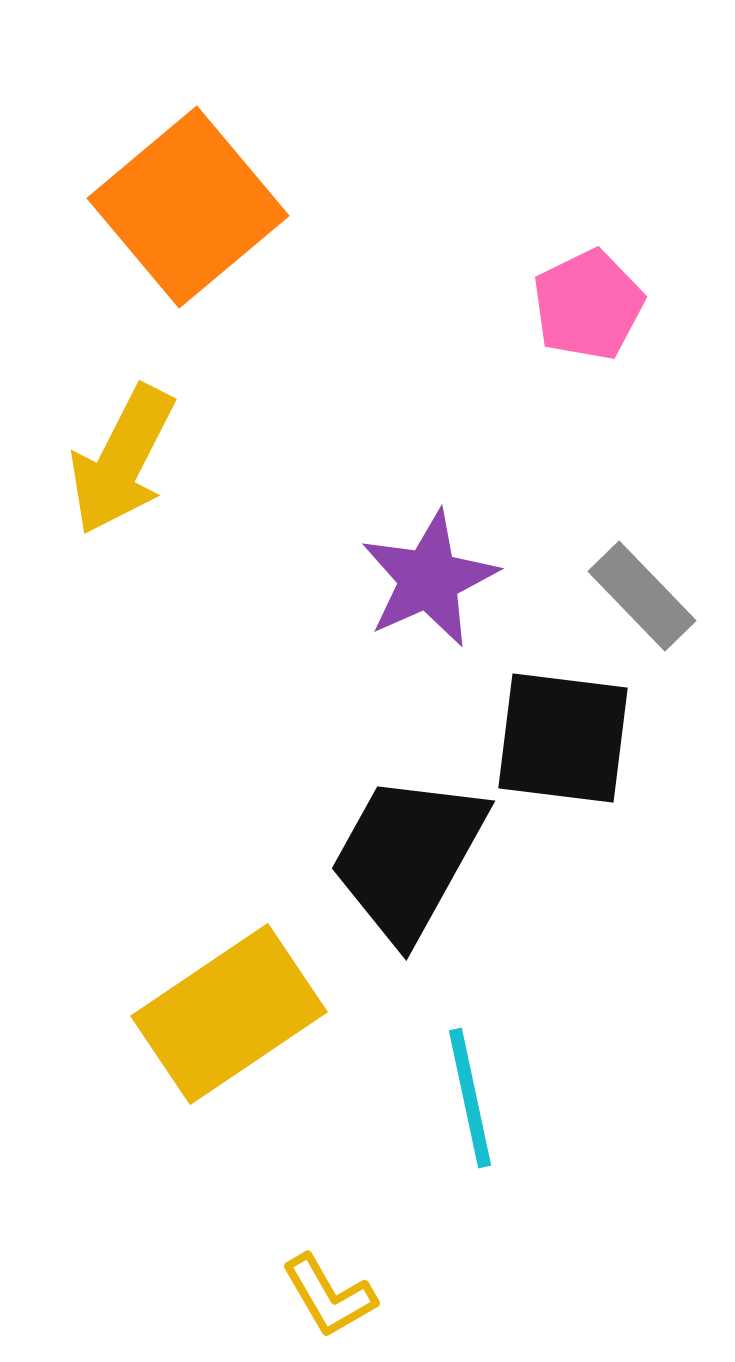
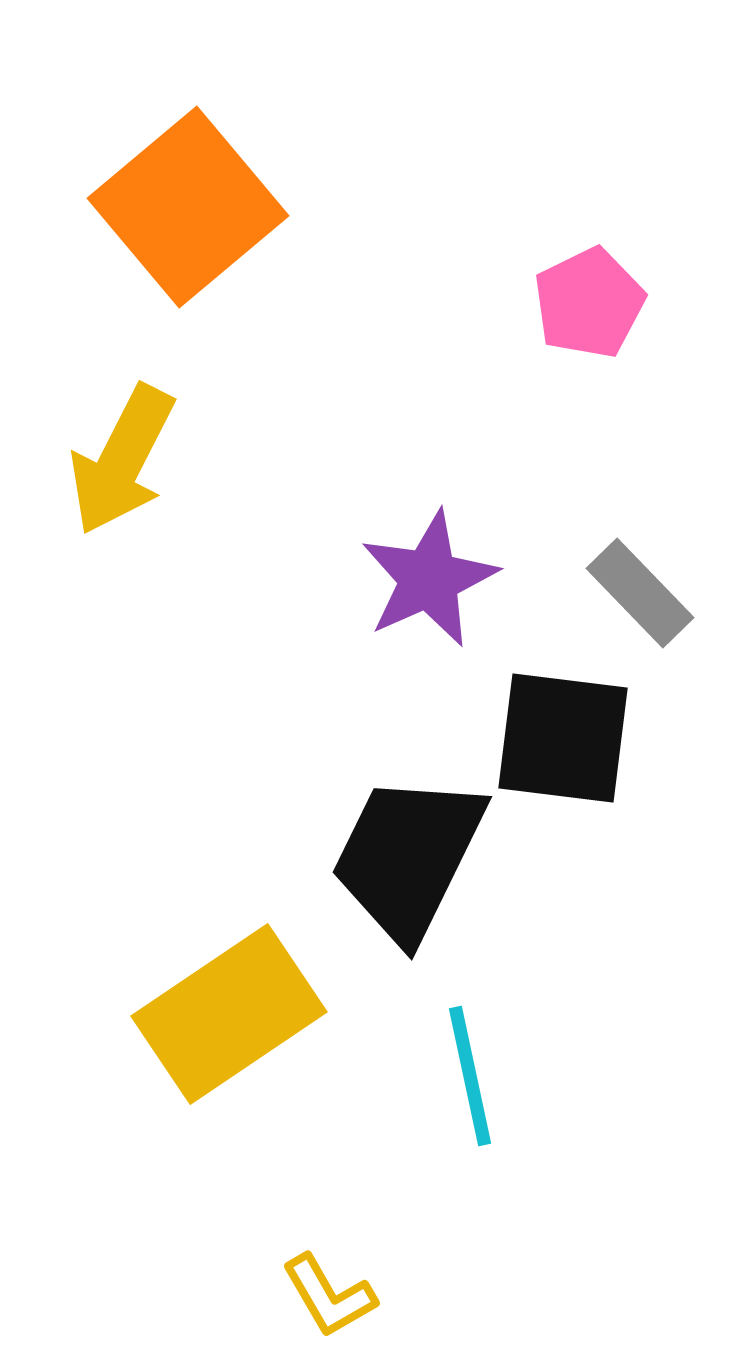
pink pentagon: moved 1 px right, 2 px up
gray rectangle: moved 2 px left, 3 px up
black trapezoid: rotated 3 degrees counterclockwise
cyan line: moved 22 px up
